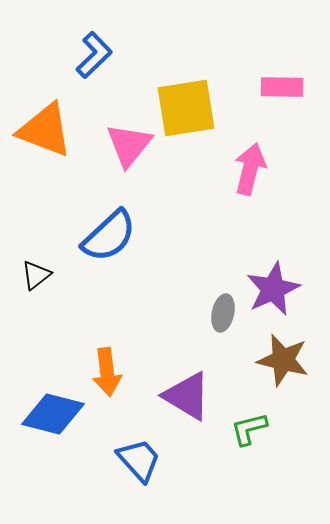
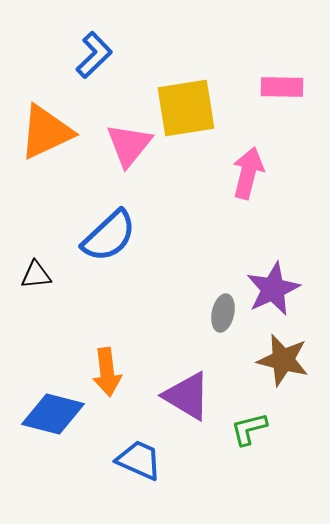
orange triangle: moved 1 px right, 2 px down; rotated 46 degrees counterclockwise
pink arrow: moved 2 px left, 4 px down
black triangle: rotated 32 degrees clockwise
blue trapezoid: rotated 24 degrees counterclockwise
